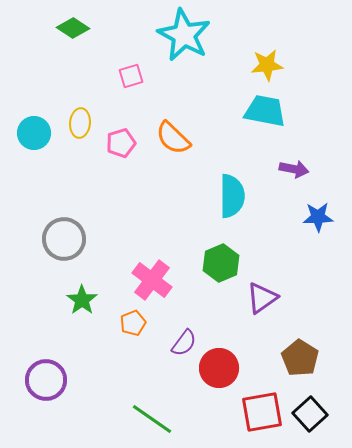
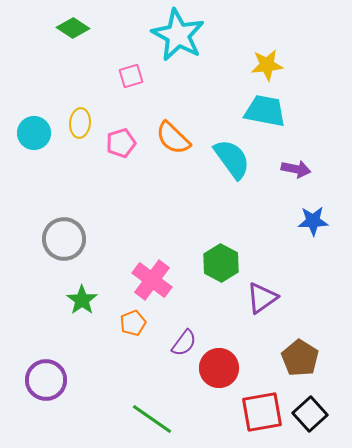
cyan star: moved 6 px left
purple arrow: moved 2 px right
cyan semicircle: moved 37 px up; rotated 36 degrees counterclockwise
blue star: moved 5 px left, 4 px down
green hexagon: rotated 9 degrees counterclockwise
